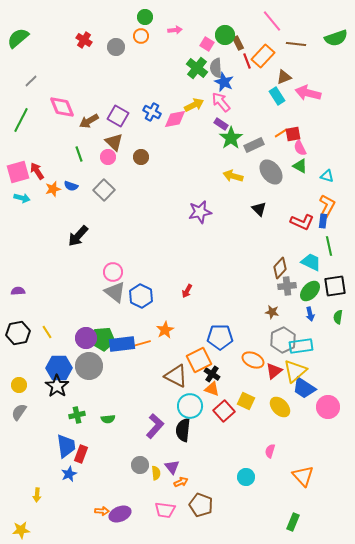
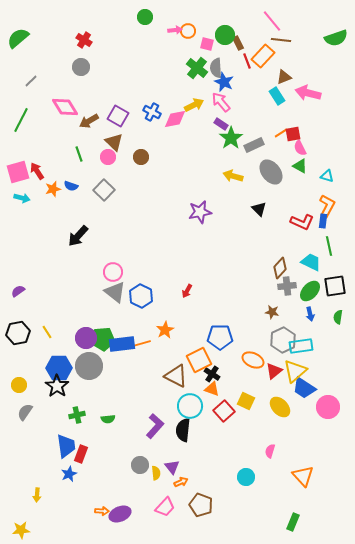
orange circle at (141, 36): moved 47 px right, 5 px up
pink square at (207, 44): rotated 16 degrees counterclockwise
brown line at (296, 44): moved 15 px left, 4 px up
gray circle at (116, 47): moved 35 px left, 20 px down
pink diamond at (62, 107): moved 3 px right; rotated 8 degrees counterclockwise
purple semicircle at (18, 291): rotated 32 degrees counterclockwise
gray semicircle at (19, 412): moved 6 px right
pink trapezoid at (165, 510): moved 3 px up; rotated 55 degrees counterclockwise
